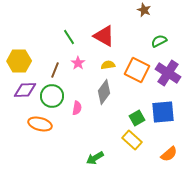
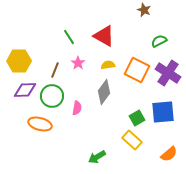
green arrow: moved 2 px right, 1 px up
